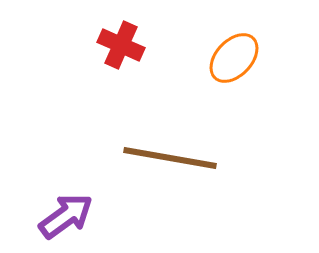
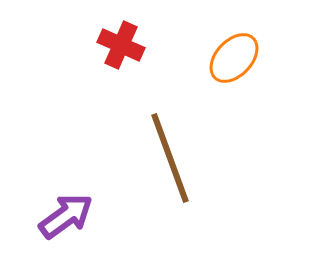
brown line: rotated 60 degrees clockwise
